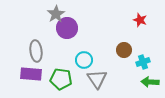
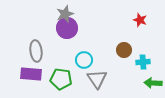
gray star: moved 9 px right; rotated 12 degrees clockwise
cyan cross: rotated 16 degrees clockwise
green arrow: moved 3 px right, 1 px down
